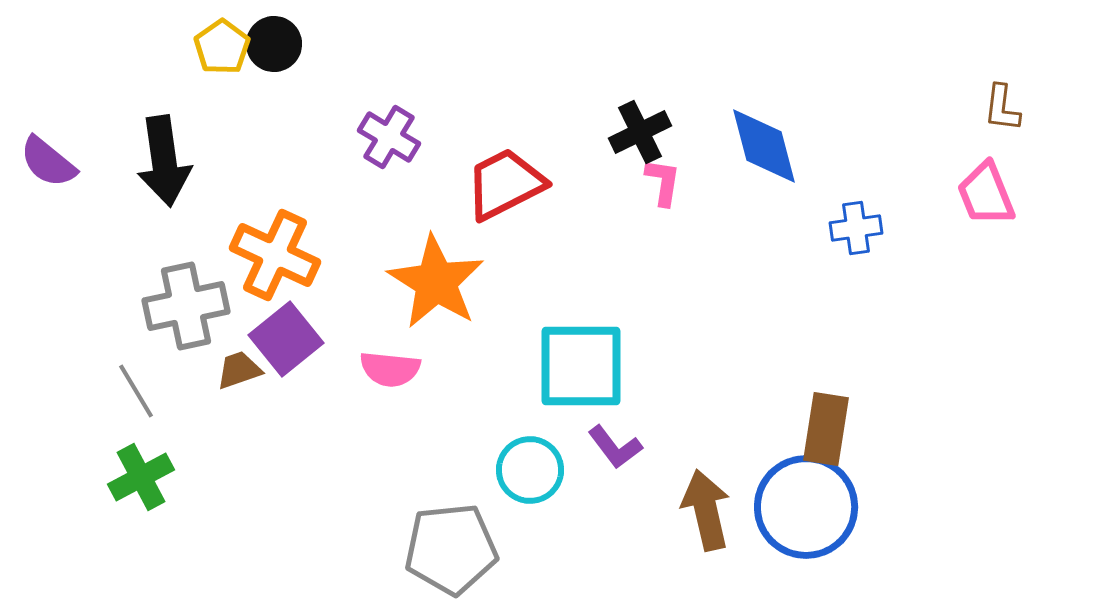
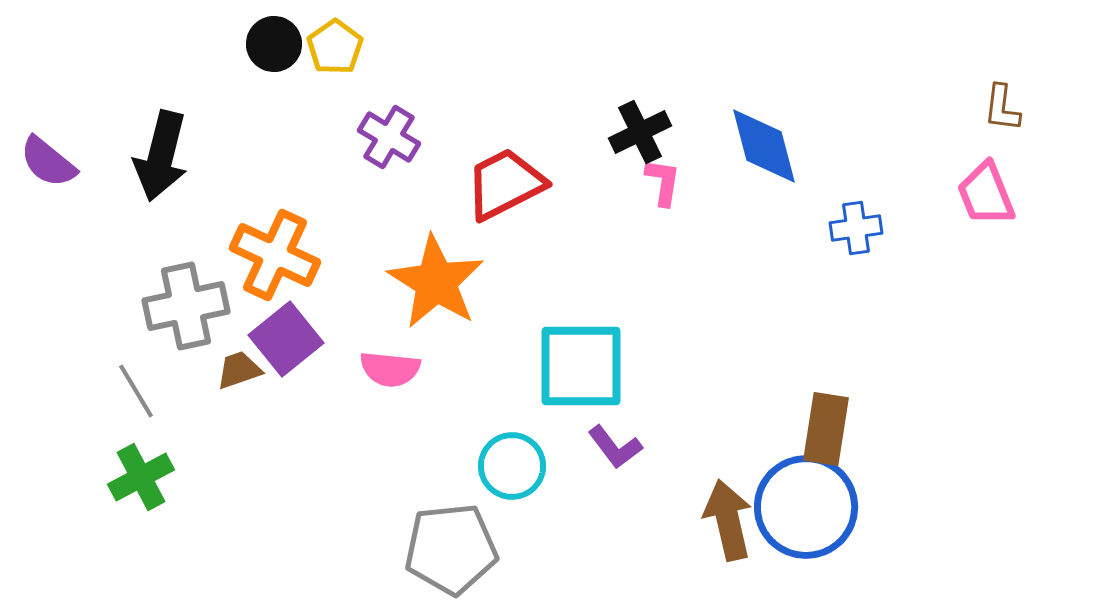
yellow pentagon: moved 113 px right
black arrow: moved 3 px left, 5 px up; rotated 22 degrees clockwise
cyan circle: moved 18 px left, 4 px up
brown arrow: moved 22 px right, 10 px down
